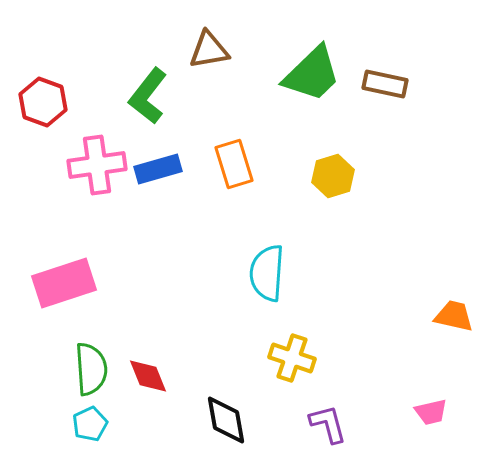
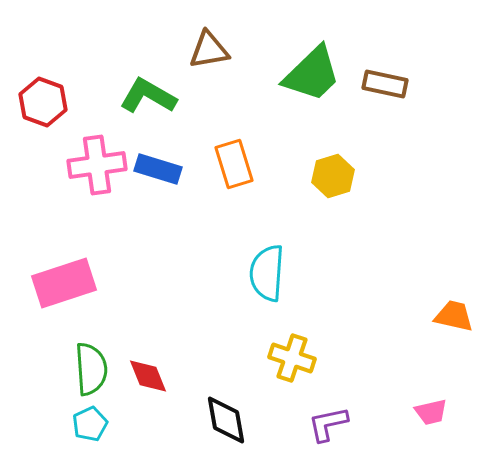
green L-shape: rotated 82 degrees clockwise
blue rectangle: rotated 33 degrees clockwise
purple L-shape: rotated 87 degrees counterclockwise
